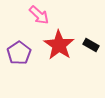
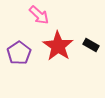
red star: moved 1 px left, 1 px down
